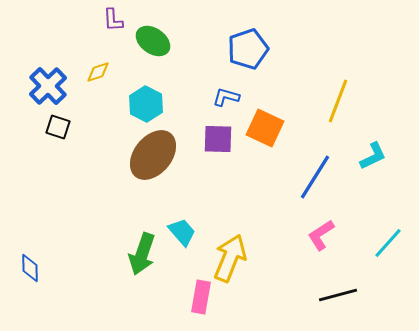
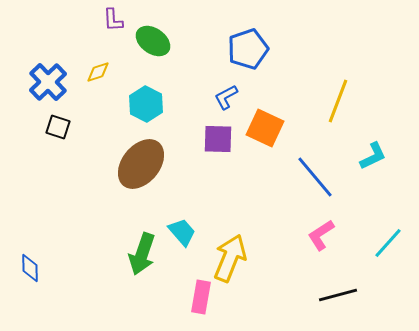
blue cross: moved 4 px up
blue L-shape: rotated 44 degrees counterclockwise
brown ellipse: moved 12 px left, 9 px down
blue line: rotated 72 degrees counterclockwise
